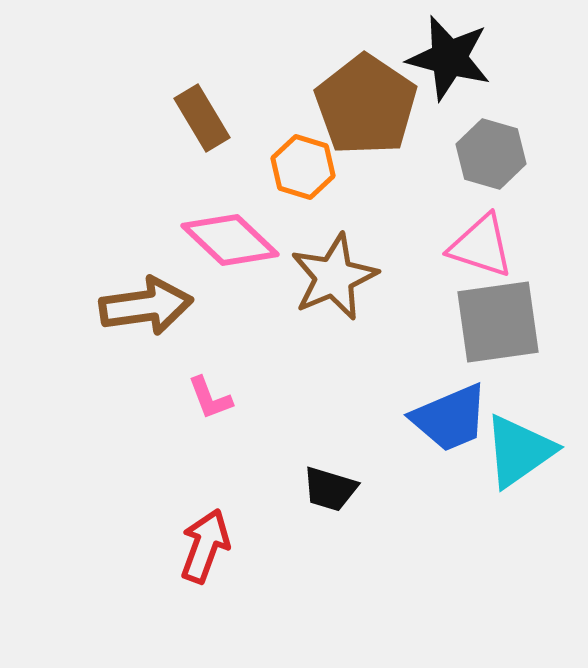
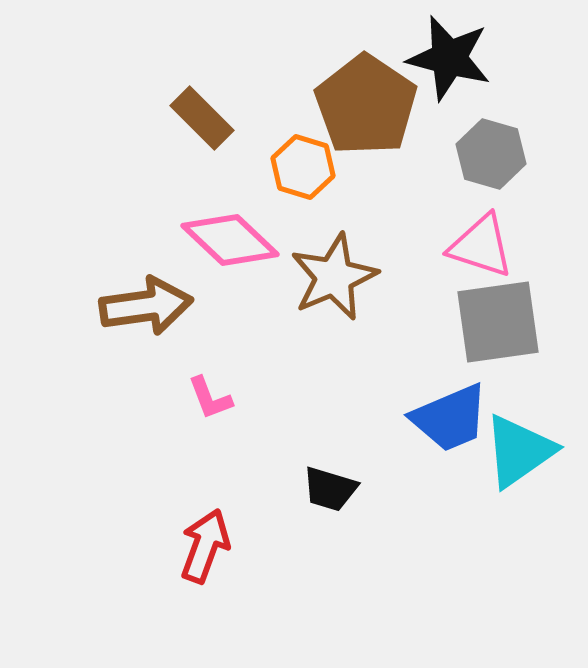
brown rectangle: rotated 14 degrees counterclockwise
